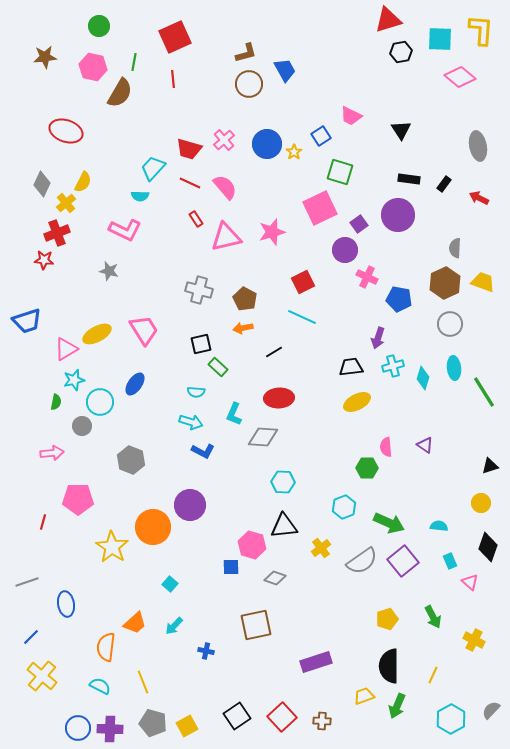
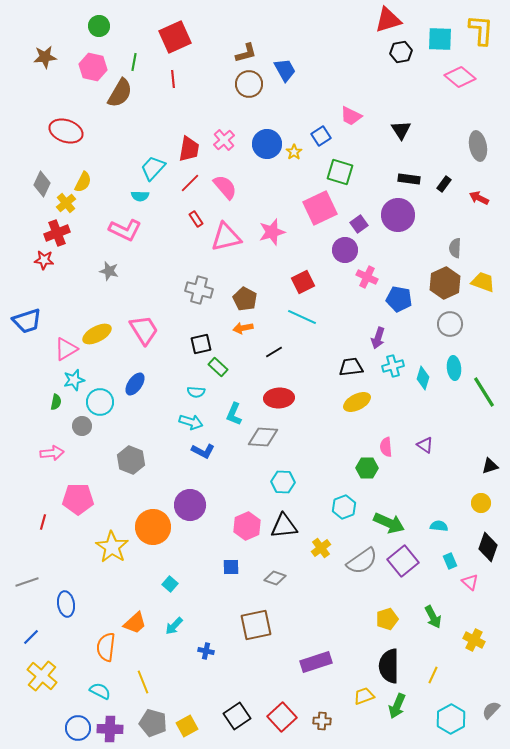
red trapezoid at (189, 149): rotated 96 degrees counterclockwise
red line at (190, 183): rotated 70 degrees counterclockwise
pink hexagon at (252, 545): moved 5 px left, 19 px up; rotated 20 degrees clockwise
cyan semicircle at (100, 686): moved 5 px down
